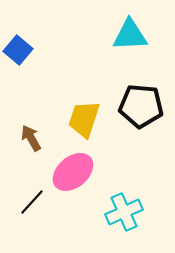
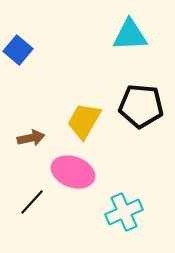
yellow trapezoid: moved 2 px down; rotated 12 degrees clockwise
brown arrow: rotated 108 degrees clockwise
pink ellipse: rotated 60 degrees clockwise
